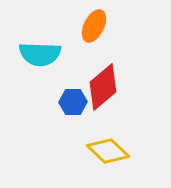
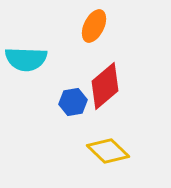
cyan semicircle: moved 14 px left, 5 px down
red diamond: moved 2 px right, 1 px up
blue hexagon: rotated 8 degrees counterclockwise
